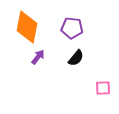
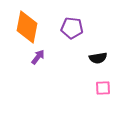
black semicircle: moved 22 px right; rotated 42 degrees clockwise
